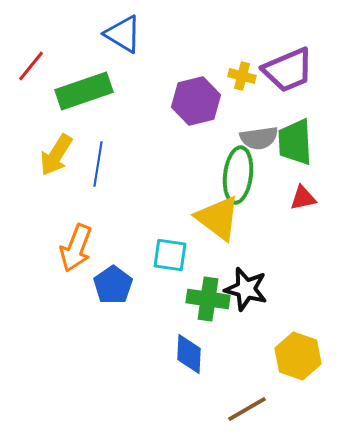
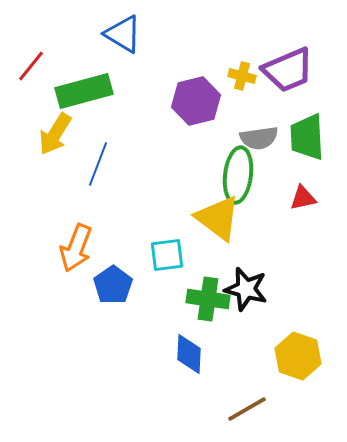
green rectangle: rotated 4 degrees clockwise
green trapezoid: moved 12 px right, 5 px up
yellow arrow: moved 1 px left, 21 px up
blue line: rotated 12 degrees clockwise
cyan square: moved 3 px left; rotated 15 degrees counterclockwise
